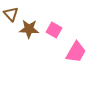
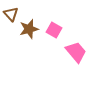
brown star: rotated 18 degrees counterclockwise
pink trapezoid: rotated 70 degrees counterclockwise
